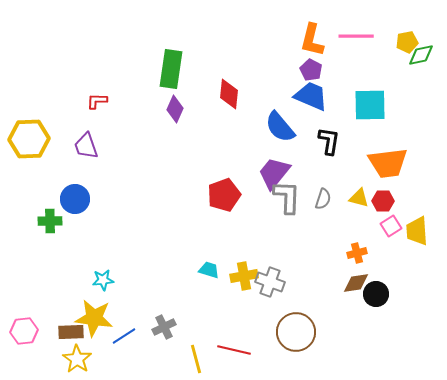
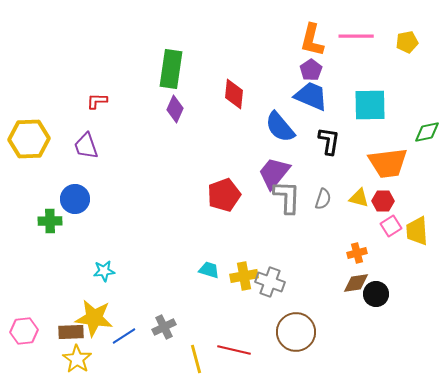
green diamond at (421, 55): moved 6 px right, 77 px down
purple pentagon at (311, 70): rotated 10 degrees clockwise
red diamond at (229, 94): moved 5 px right
cyan star at (103, 280): moved 1 px right, 9 px up
